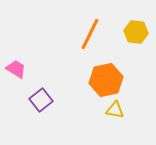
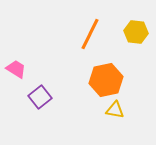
purple square: moved 1 px left, 3 px up
